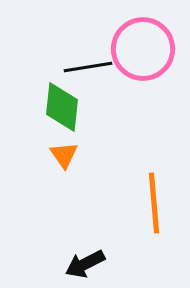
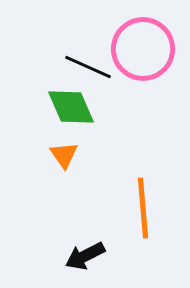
black line: rotated 33 degrees clockwise
green diamond: moved 9 px right; rotated 30 degrees counterclockwise
orange line: moved 11 px left, 5 px down
black arrow: moved 8 px up
